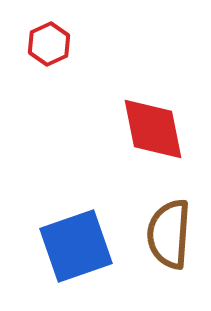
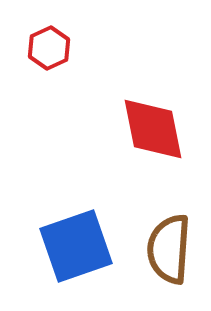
red hexagon: moved 4 px down
brown semicircle: moved 15 px down
